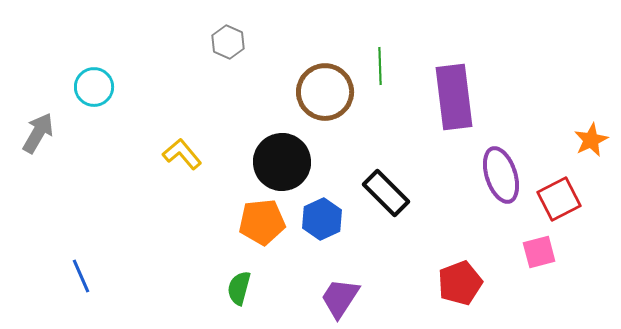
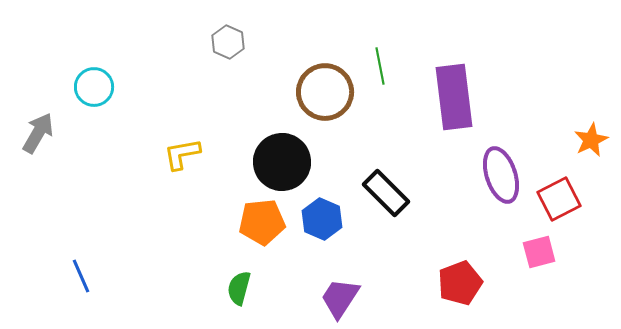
green line: rotated 9 degrees counterclockwise
yellow L-shape: rotated 60 degrees counterclockwise
blue hexagon: rotated 12 degrees counterclockwise
